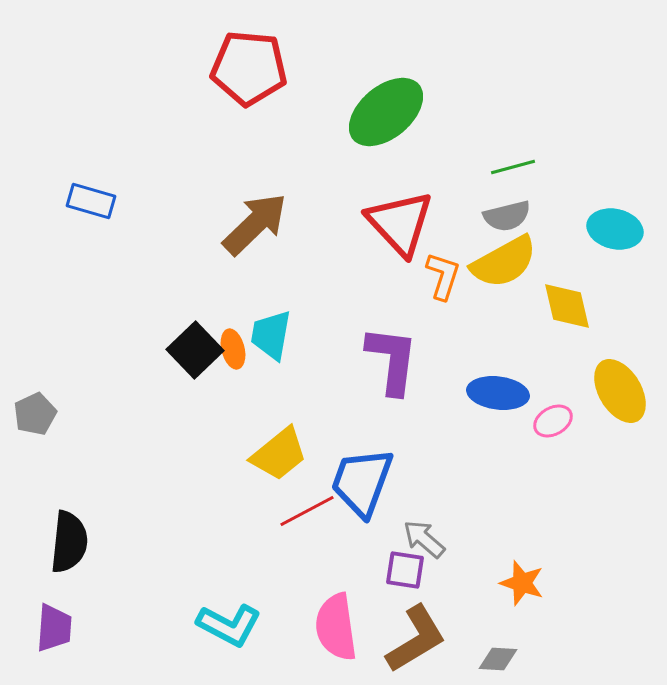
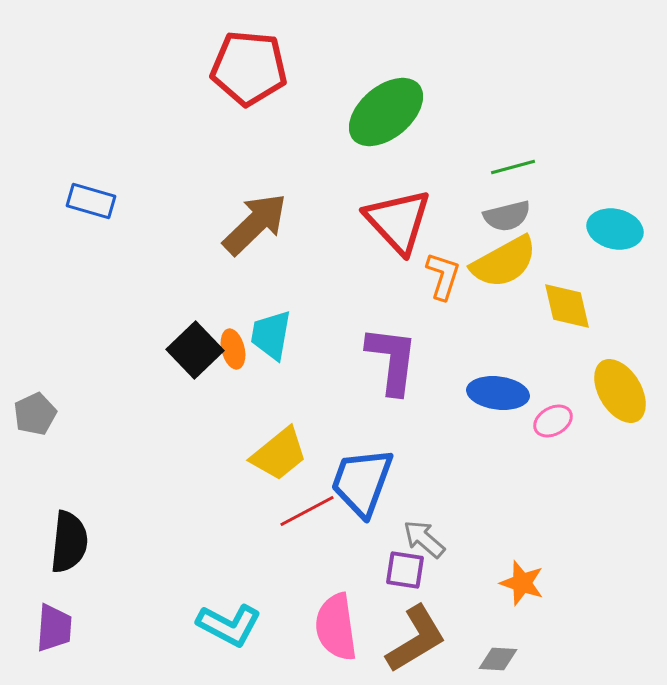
red triangle: moved 2 px left, 2 px up
